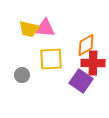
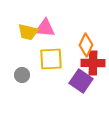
yellow trapezoid: moved 1 px left, 3 px down
orange diamond: rotated 35 degrees counterclockwise
